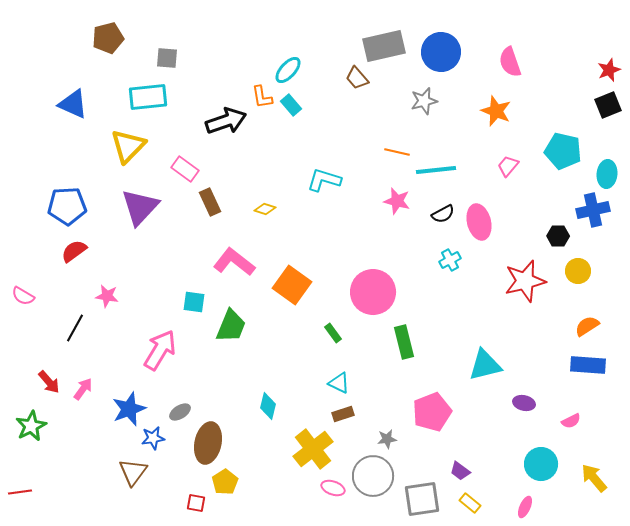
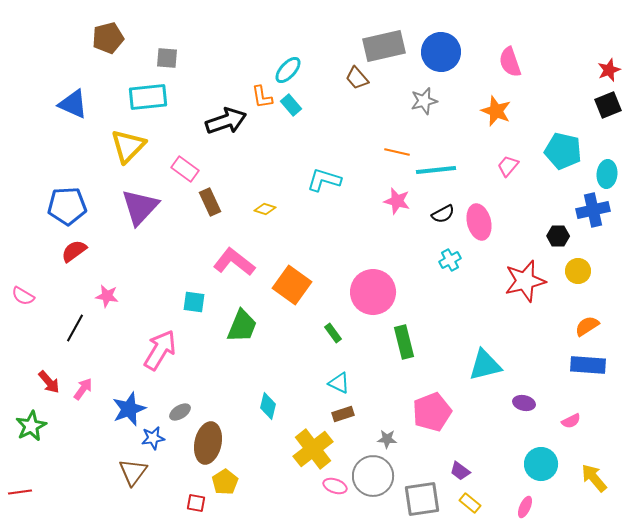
green trapezoid at (231, 326): moved 11 px right
gray star at (387, 439): rotated 12 degrees clockwise
pink ellipse at (333, 488): moved 2 px right, 2 px up
